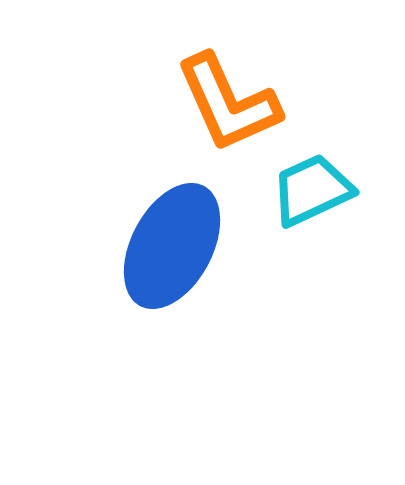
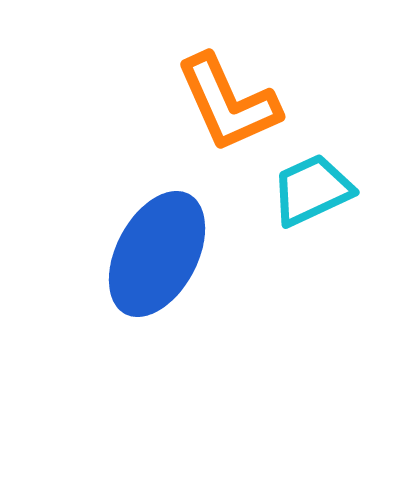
blue ellipse: moved 15 px left, 8 px down
